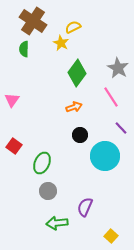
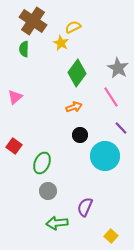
pink triangle: moved 3 px right, 3 px up; rotated 14 degrees clockwise
